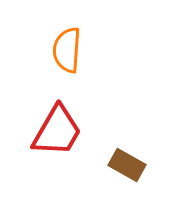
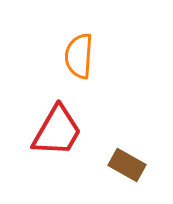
orange semicircle: moved 12 px right, 6 px down
